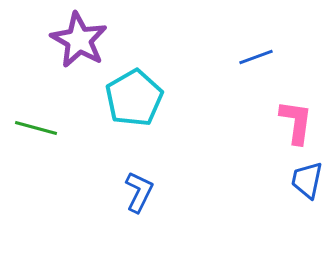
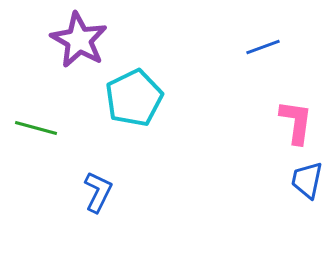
blue line: moved 7 px right, 10 px up
cyan pentagon: rotated 4 degrees clockwise
blue L-shape: moved 41 px left
